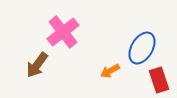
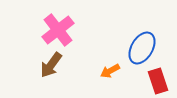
pink cross: moved 5 px left, 2 px up
brown arrow: moved 14 px right
red rectangle: moved 1 px left, 1 px down
